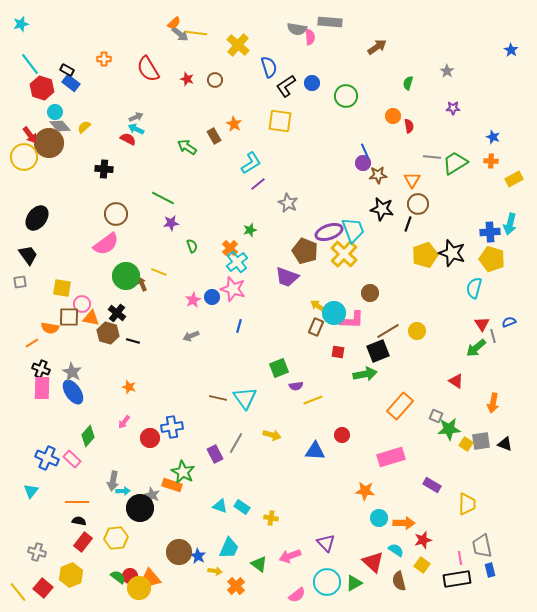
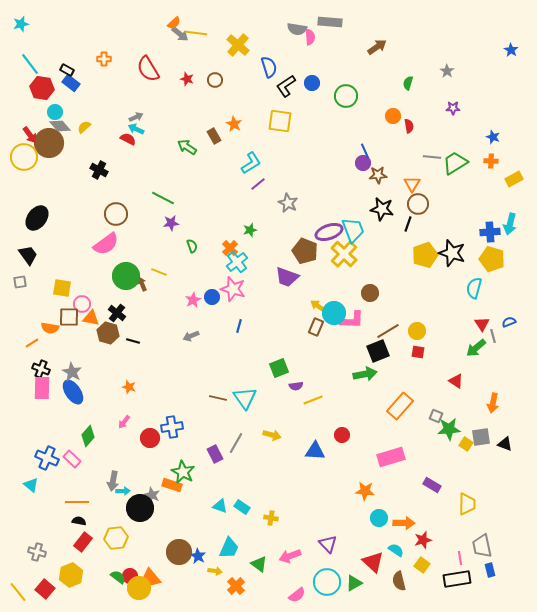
red hexagon at (42, 88): rotated 10 degrees counterclockwise
black cross at (104, 169): moved 5 px left, 1 px down; rotated 24 degrees clockwise
orange triangle at (412, 180): moved 4 px down
red square at (338, 352): moved 80 px right
gray square at (481, 441): moved 4 px up
cyan triangle at (31, 491): moved 6 px up; rotated 28 degrees counterclockwise
purple triangle at (326, 543): moved 2 px right, 1 px down
red square at (43, 588): moved 2 px right, 1 px down
